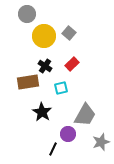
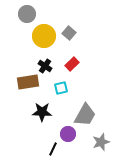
black star: rotated 30 degrees counterclockwise
